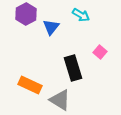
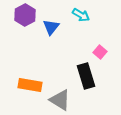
purple hexagon: moved 1 px left, 1 px down
black rectangle: moved 13 px right, 8 px down
orange rectangle: rotated 15 degrees counterclockwise
